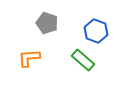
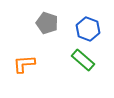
blue hexagon: moved 8 px left, 2 px up
orange L-shape: moved 5 px left, 6 px down
